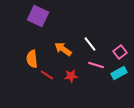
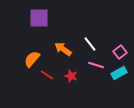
purple square: moved 1 px right, 2 px down; rotated 25 degrees counterclockwise
orange semicircle: rotated 48 degrees clockwise
red star: rotated 24 degrees clockwise
